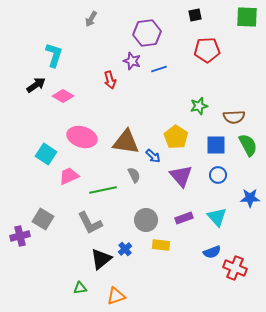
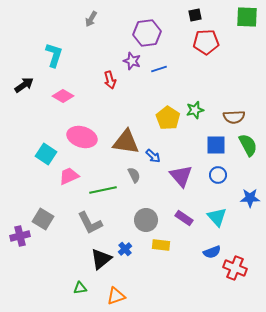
red pentagon: moved 1 px left, 8 px up
black arrow: moved 12 px left
green star: moved 4 px left, 4 px down
yellow pentagon: moved 8 px left, 19 px up
purple rectangle: rotated 54 degrees clockwise
